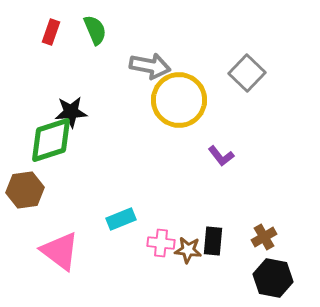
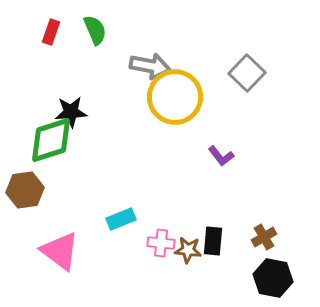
yellow circle: moved 4 px left, 3 px up
